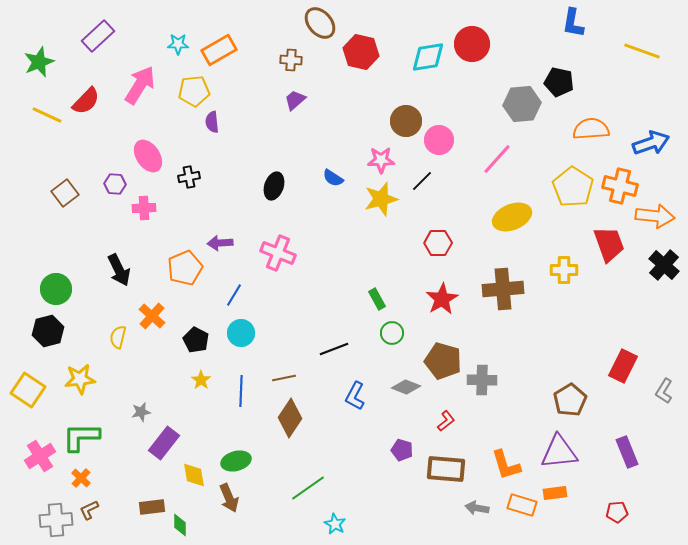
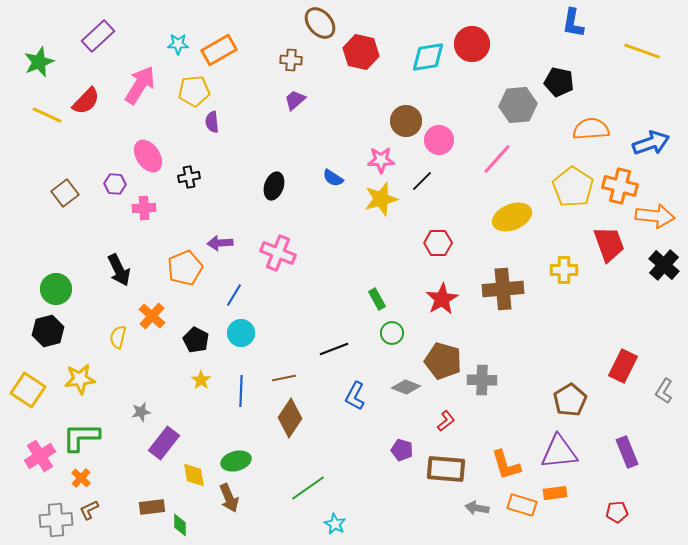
gray hexagon at (522, 104): moved 4 px left, 1 px down
